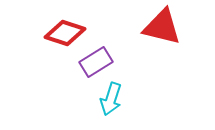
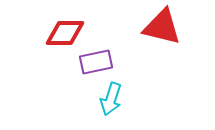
red diamond: rotated 18 degrees counterclockwise
purple rectangle: rotated 20 degrees clockwise
